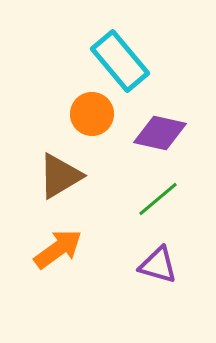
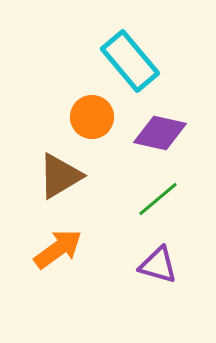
cyan rectangle: moved 10 px right
orange circle: moved 3 px down
